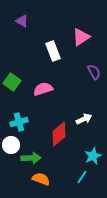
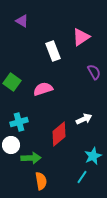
orange semicircle: moved 2 px down; rotated 60 degrees clockwise
